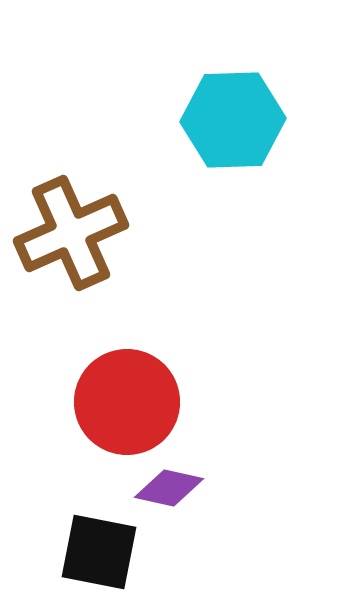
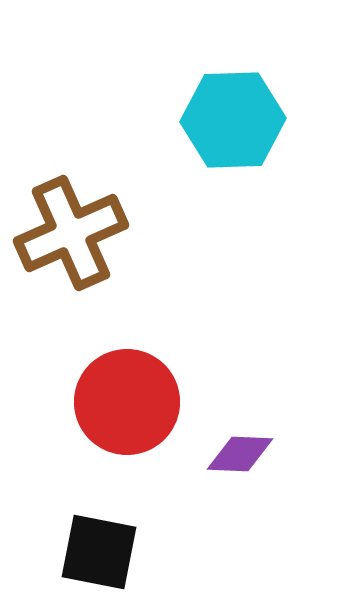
purple diamond: moved 71 px right, 34 px up; rotated 10 degrees counterclockwise
